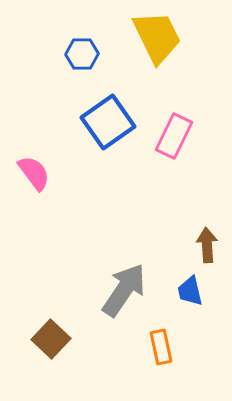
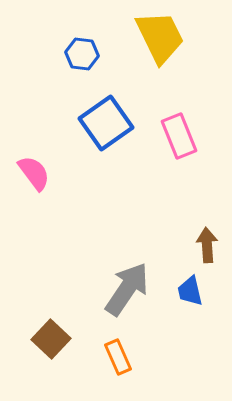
yellow trapezoid: moved 3 px right
blue hexagon: rotated 8 degrees clockwise
blue square: moved 2 px left, 1 px down
pink rectangle: moved 5 px right; rotated 48 degrees counterclockwise
gray arrow: moved 3 px right, 1 px up
orange rectangle: moved 43 px left, 10 px down; rotated 12 degrees counterclockwise
